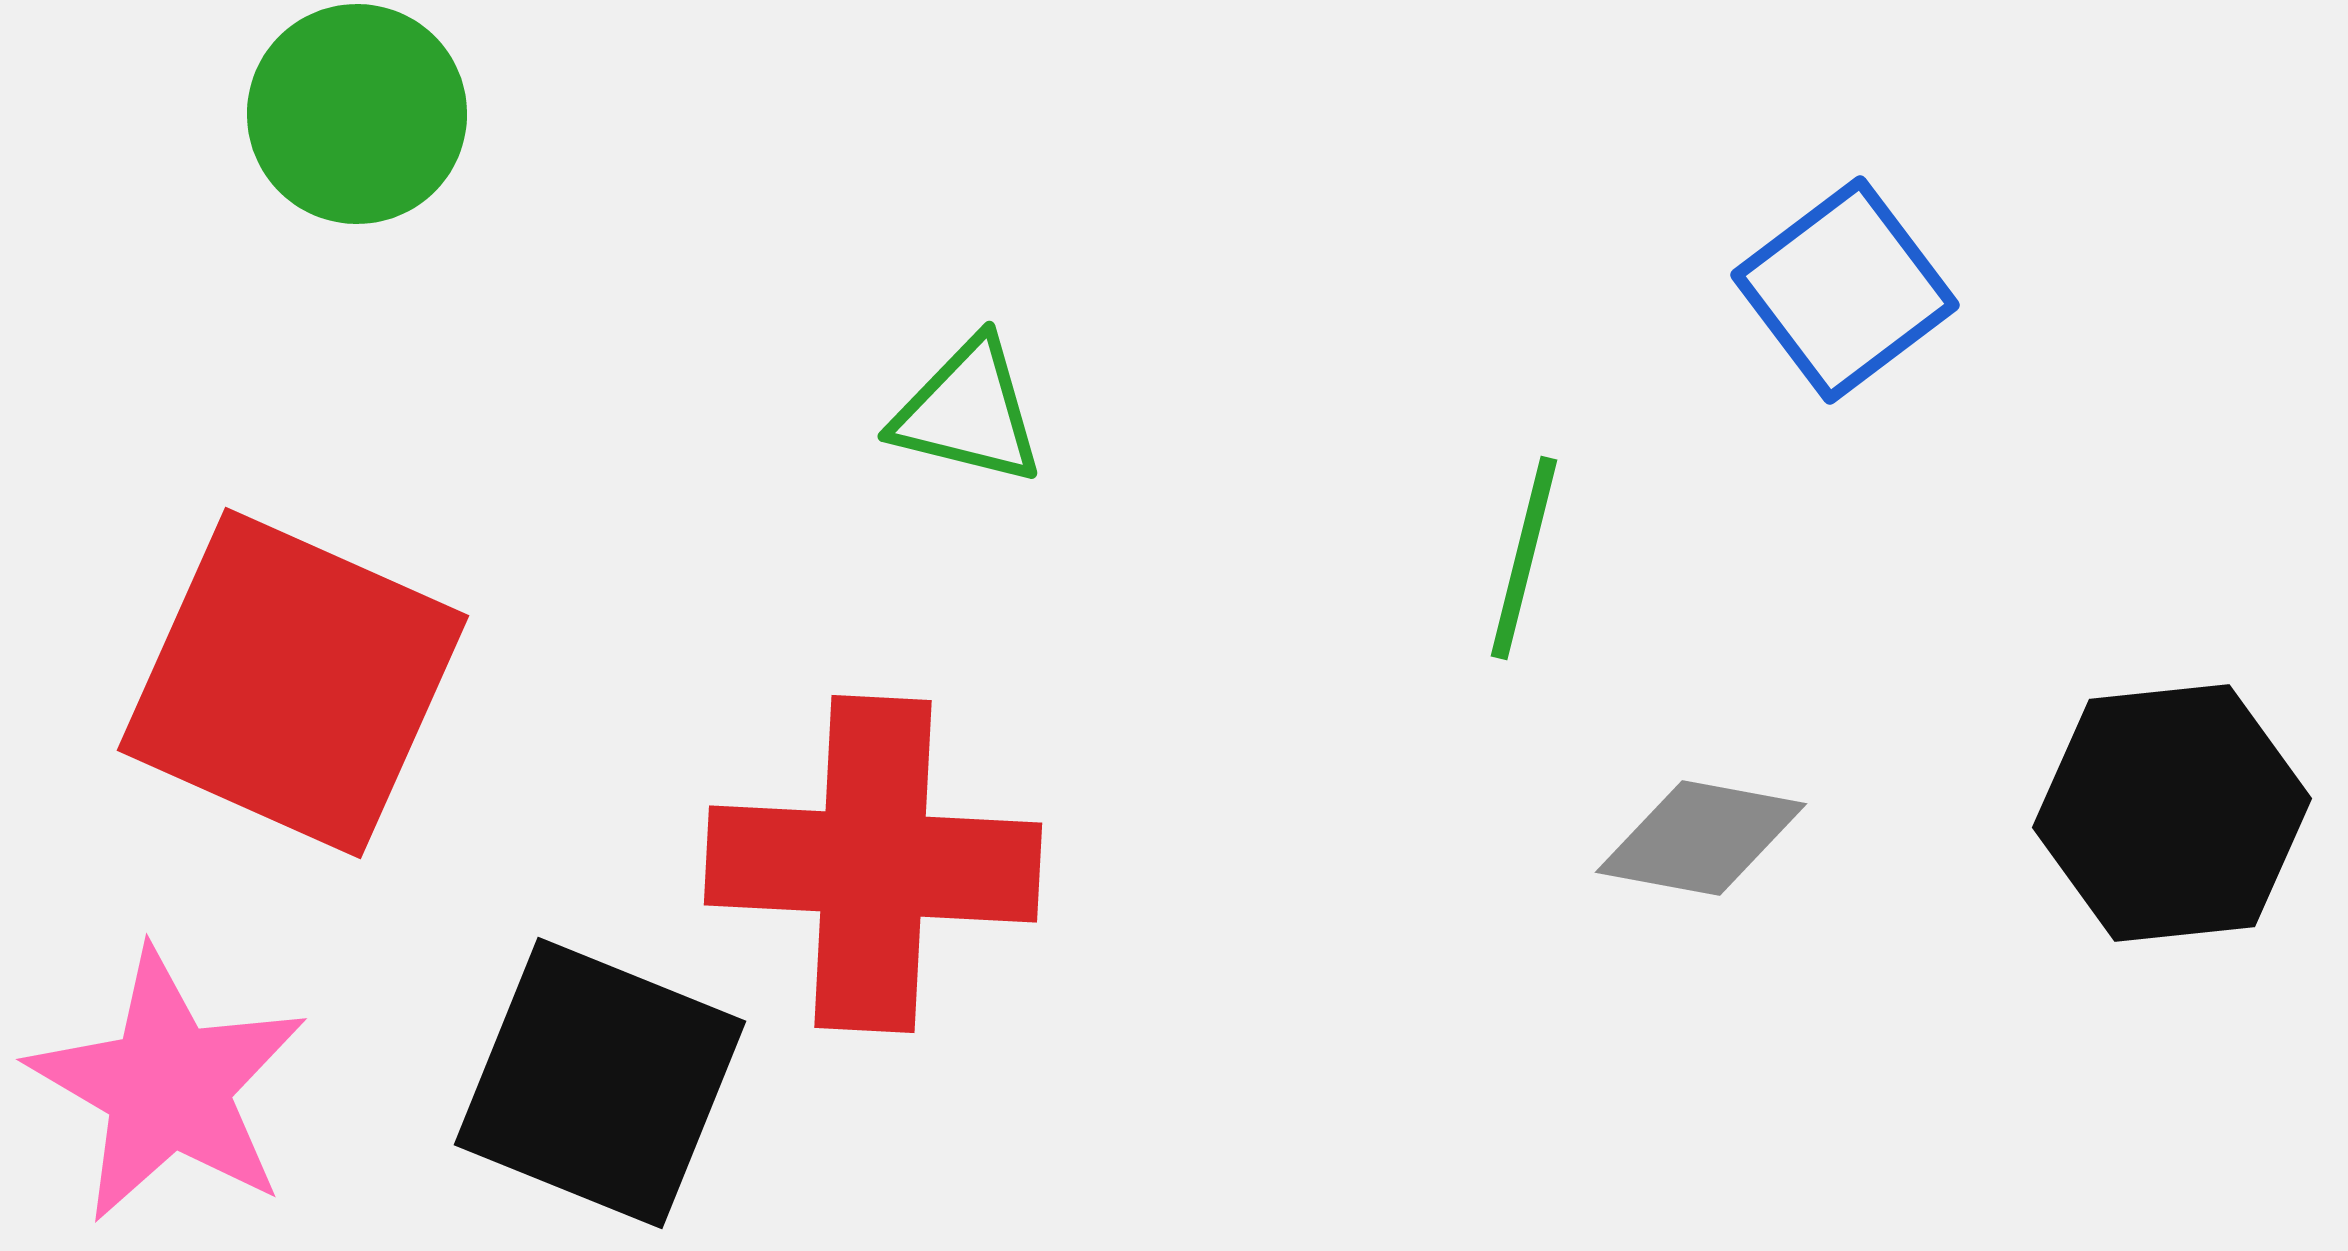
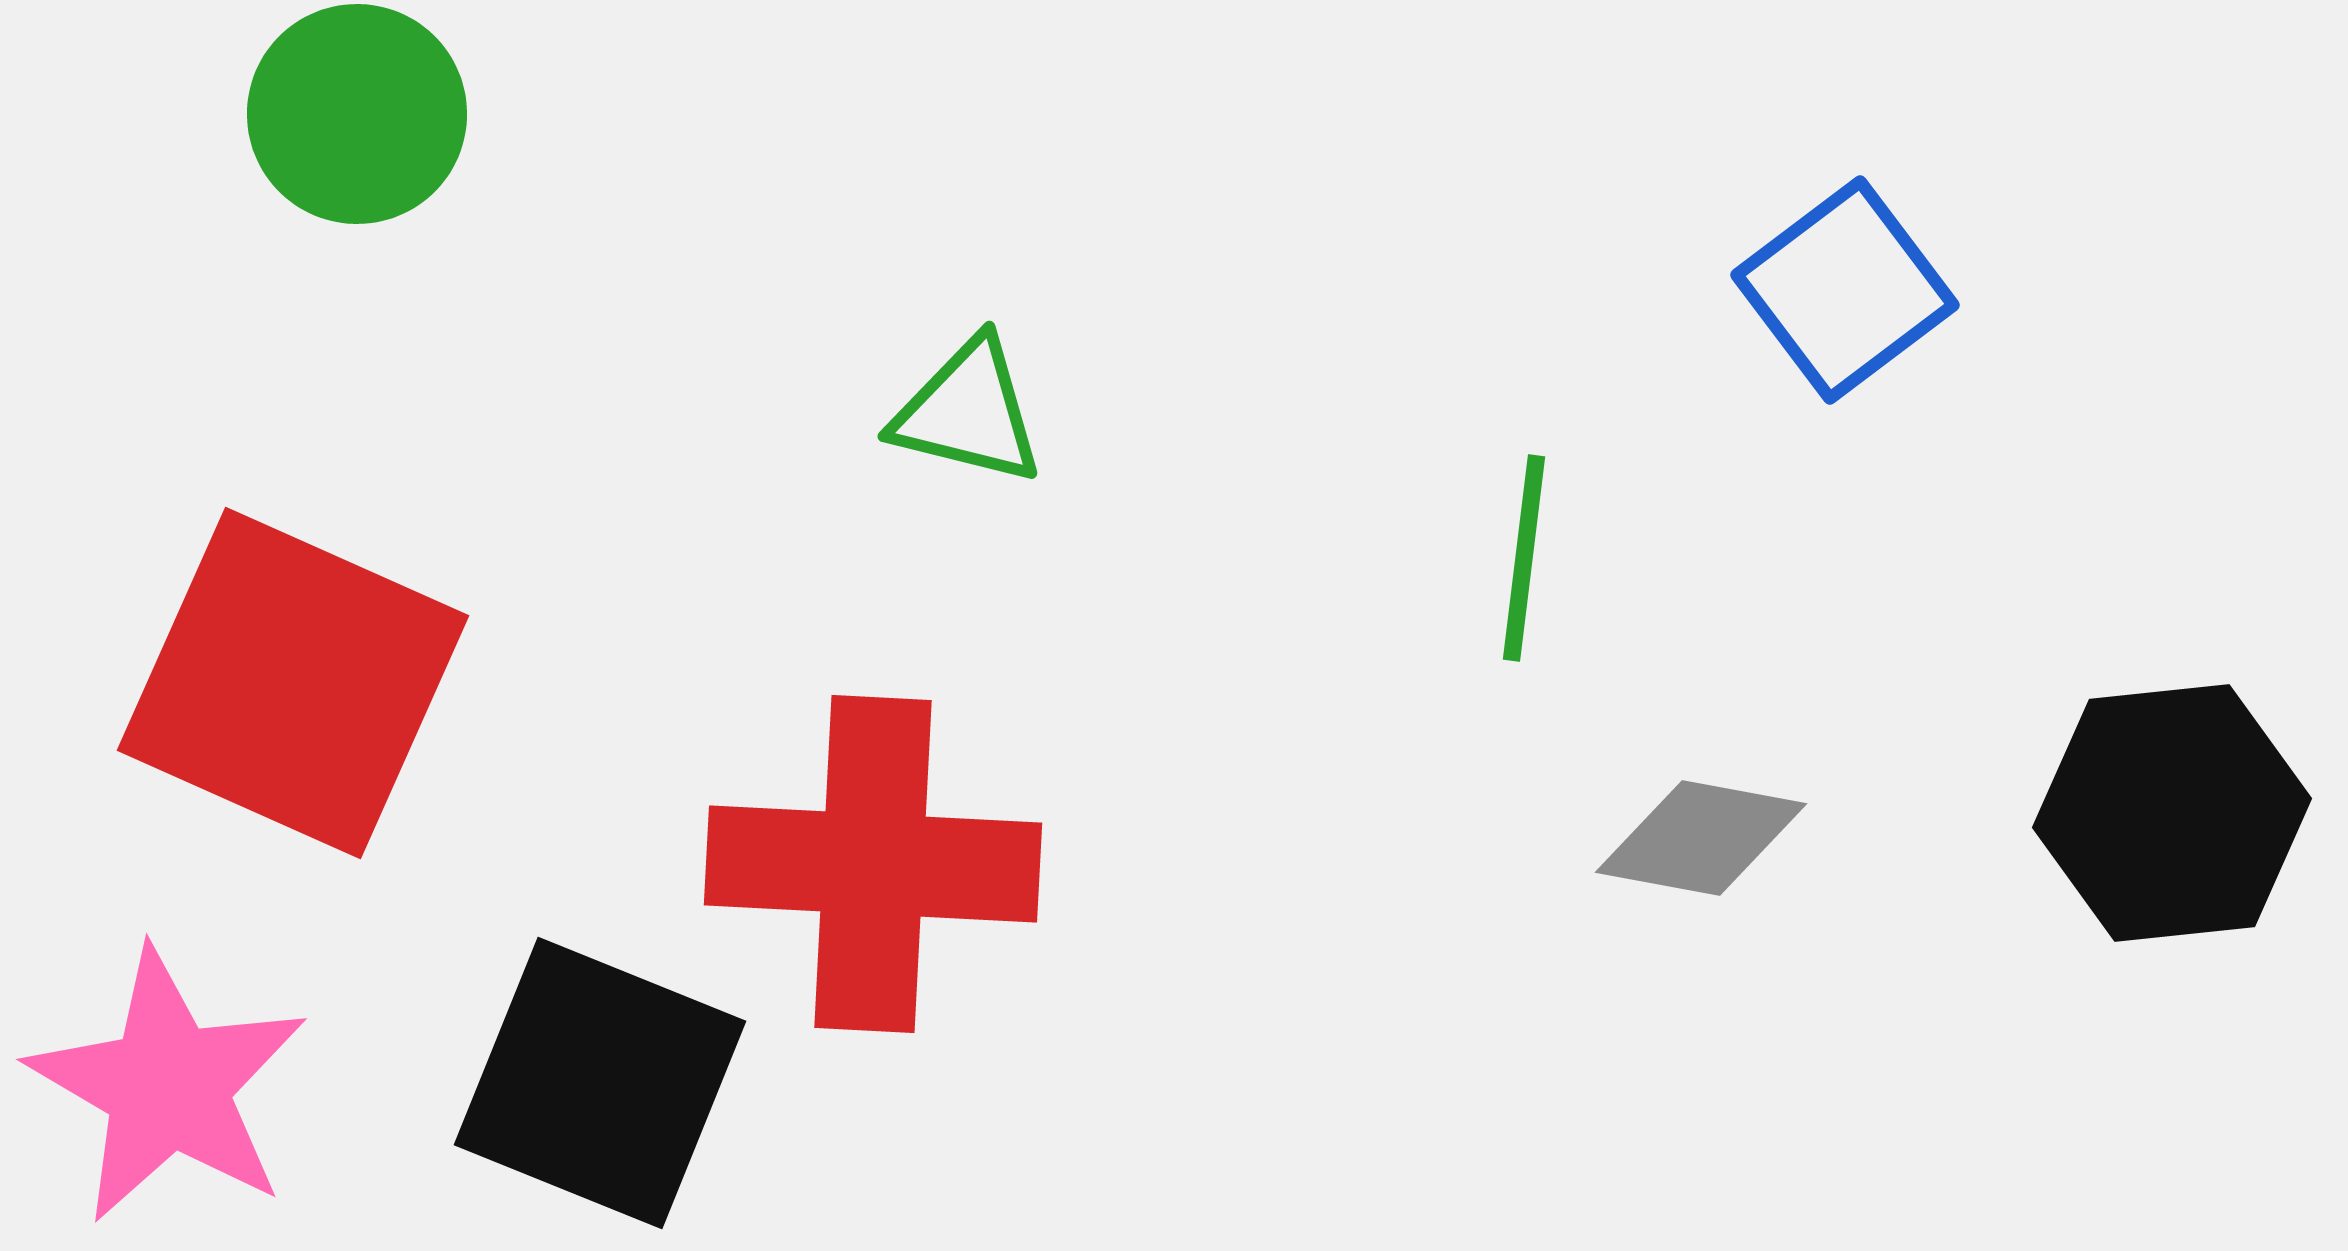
green line: rotated 7 degrees counterclockwise
